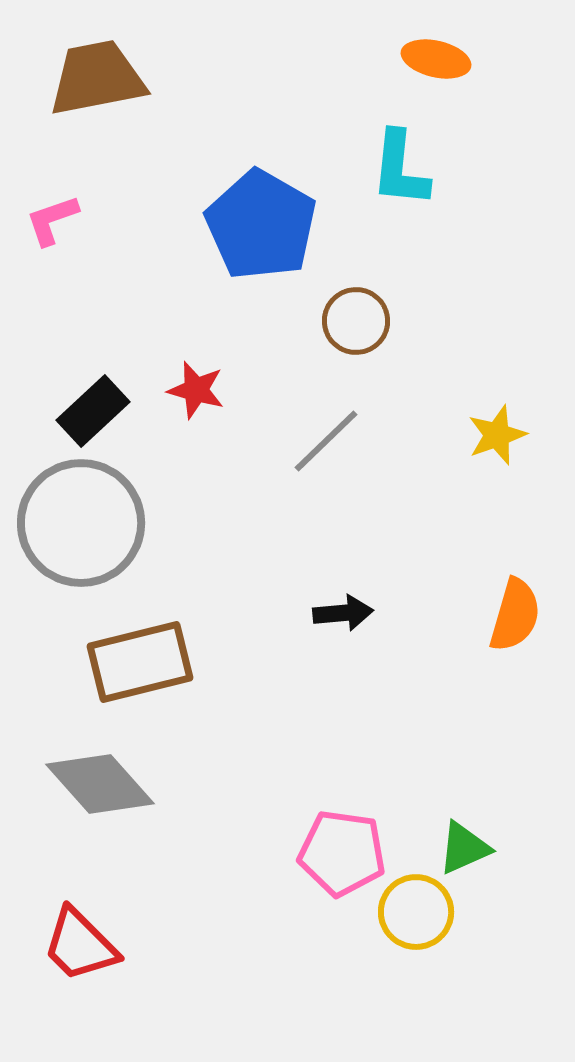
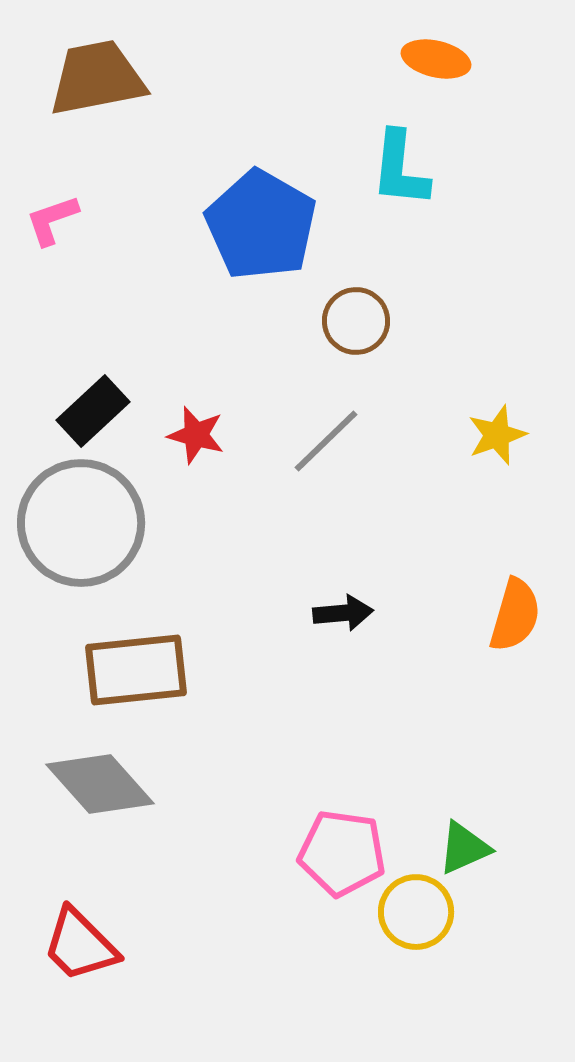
red star: moved 45 px down
brown rectangle: moved 4 px left, 8 px down; rotated 8 degrees clockwise
